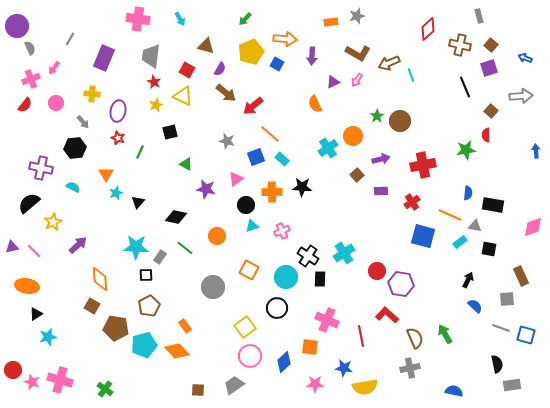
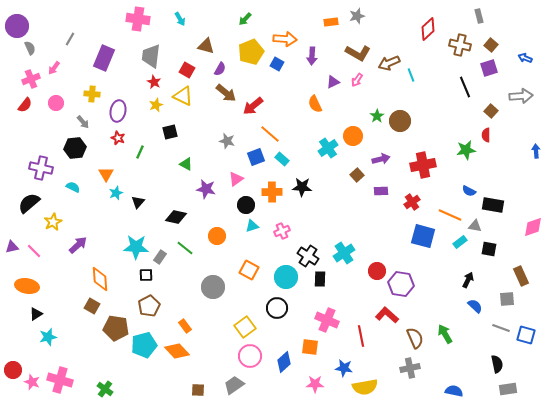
blue semicircle at (468, 193): moved 1 px right, 2 px up; rotated 112 degrees clockwise
gray rectangle at (512, 385): moved 4 px left, 4 px down
